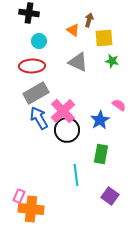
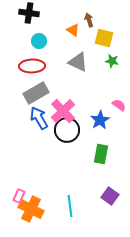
brown arrow: rotated 32 degrees counterclockwise
yellow square: rotated 18 degrees clockwise
cyan line: moved 6 px left, 31 px down
orange cross: rotated 20 degrees clockwise
